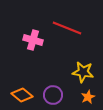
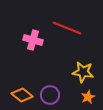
purple circle: moved 3 px left
